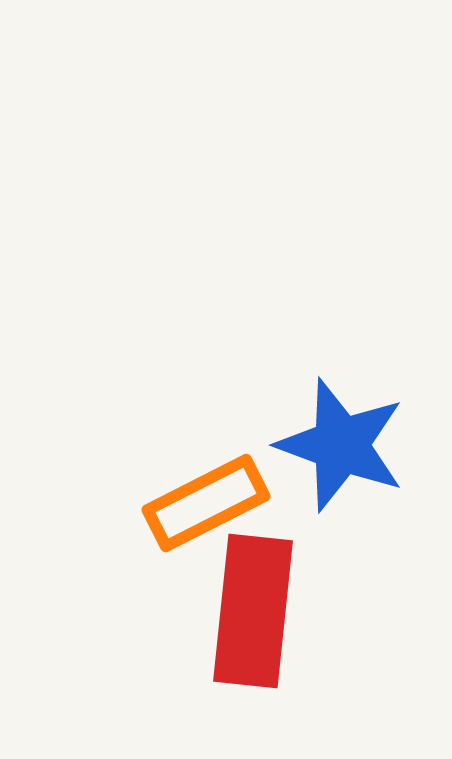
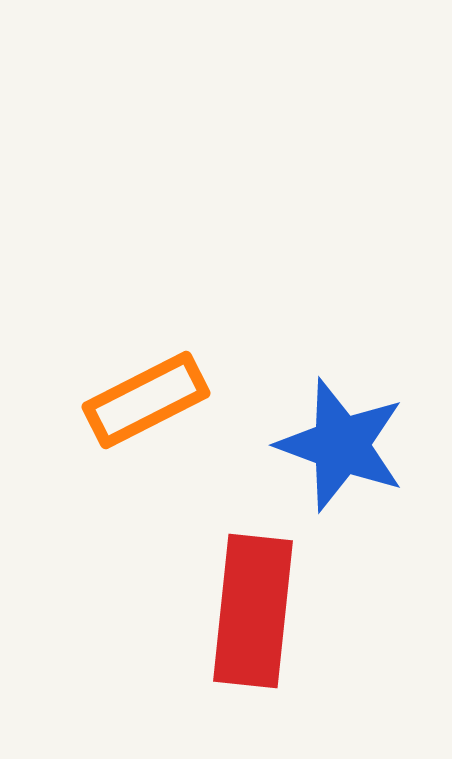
orange rectangle: moved 60 px left, 103 px up
